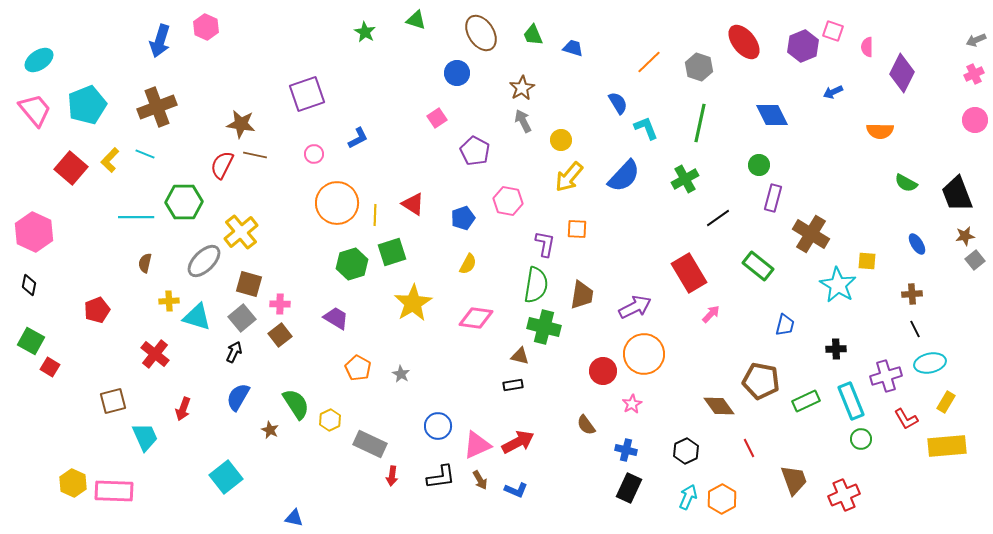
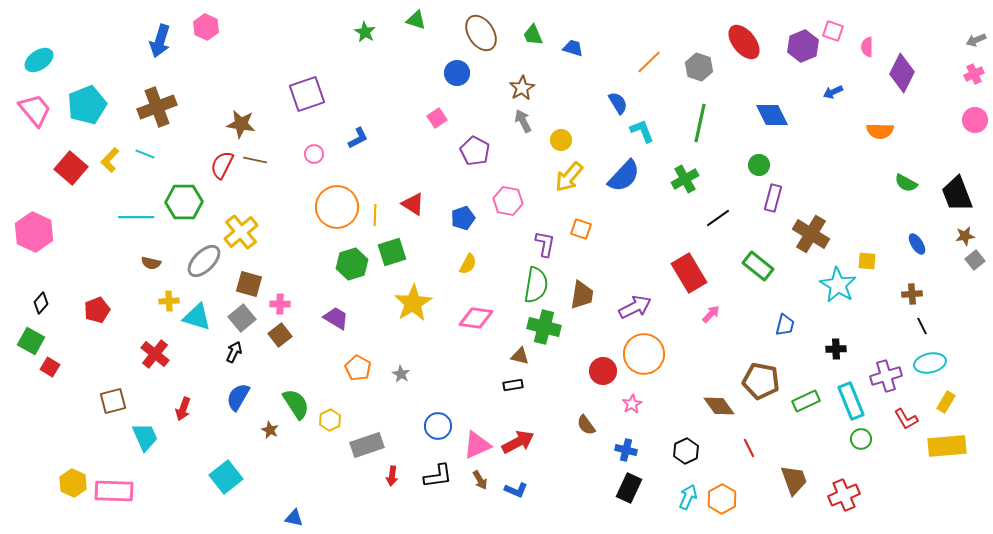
cyan L-shape at (646, 128): moved 4 px left, 3 px down
brown line at (255, 155): moved 5 px down
orange circle at (337, 203): moved 4 px down
orange square at (577, 229): moved 4 px right; rotated 15 degrees clockwise
brown semicircle at (145, 263): moved 6 px right; rotated 90 degrees counterclockwise
black diamond at (29, 285): moved 12 px right, 18 px down; rotated 30 degrees clockwise
black line at (915, 329): moved 7 px right, 3 px up
gray rectangle at (370, 444): moved 3 px left, 1 px down; rotated 44 degrees counterclockwise
black L-shape at (441, 477): moved 3 px left, 1 px up
